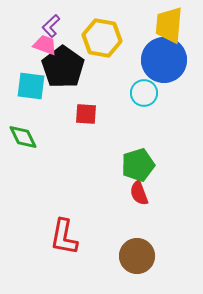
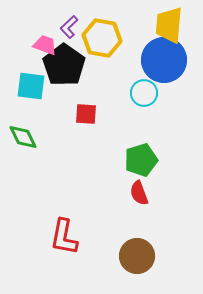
purple L-shape: moved 18 px right, 1 px down
black pentagon: moved 1 px right, 2 px up
green pentagon: moved 3 px right, 5 px up
